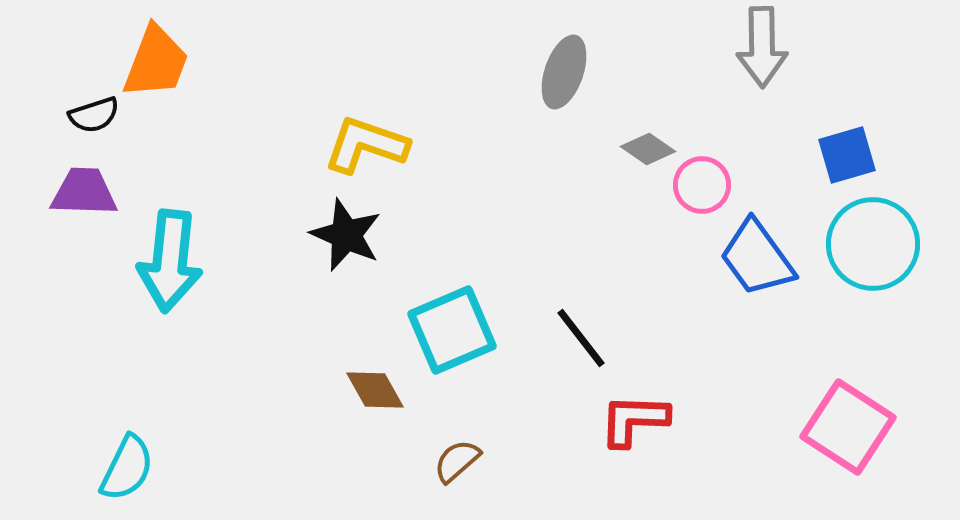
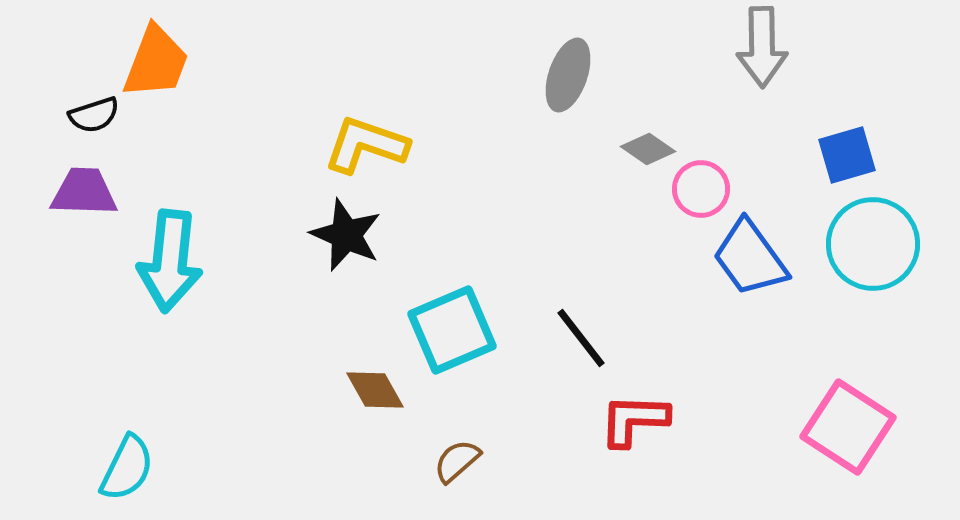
gray ellipse: moved 4 px right, 3 px down
pink circle: moved 1 px left, 4 px down
blue trapezoid: moved 7 px left
